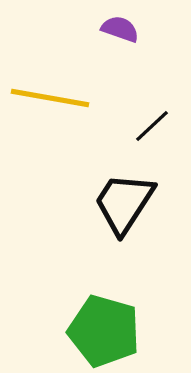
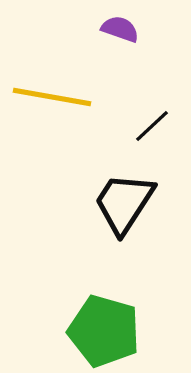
yellow line: moved 2 px right, 1 px up
